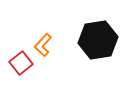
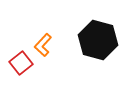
black hexagon: rotated 24 degrees clockwise
